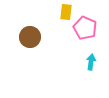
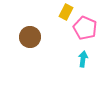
yellow rectangle: rotated 21 degrees clockwise
cyan arrow: moved 8 px left, 3 px up
